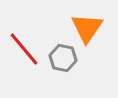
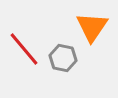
orange triangle: moved 5 px right, 1 px up
